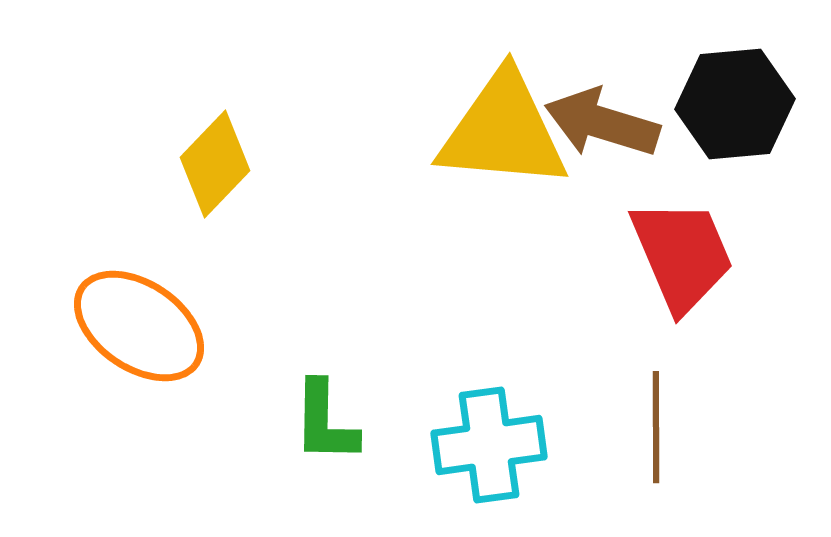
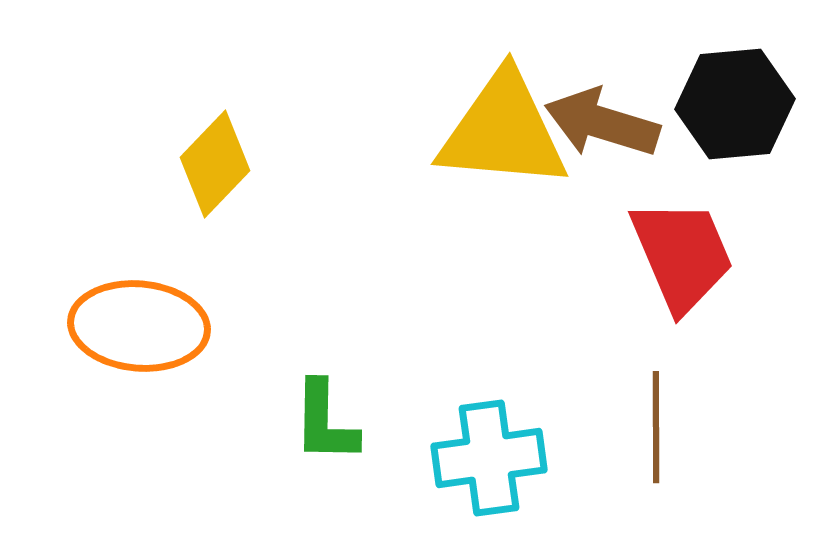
orange ellipse: rotated 29 degrees counterclockwise
cyan cross: moved 13 px down
